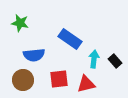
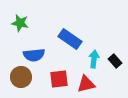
brown circle: moved 2 px left, 3 px up
